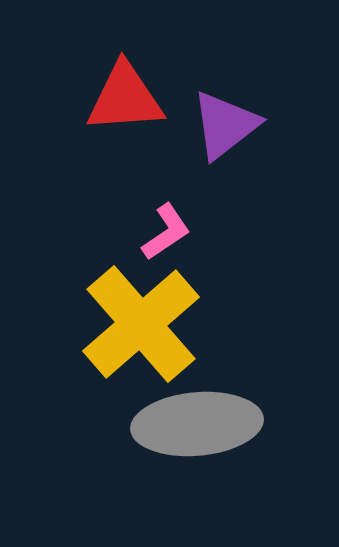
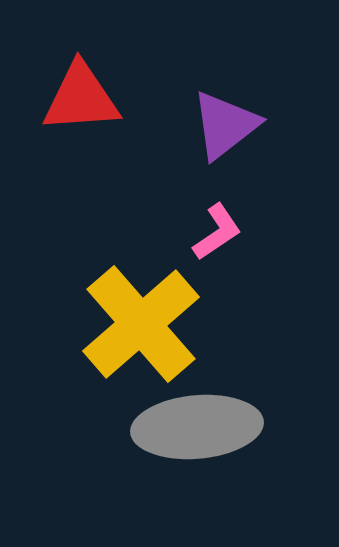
red triangle: moved 44 px left
pink L-shape: moved 51 px right
gray ellipse: moved 3 px down
